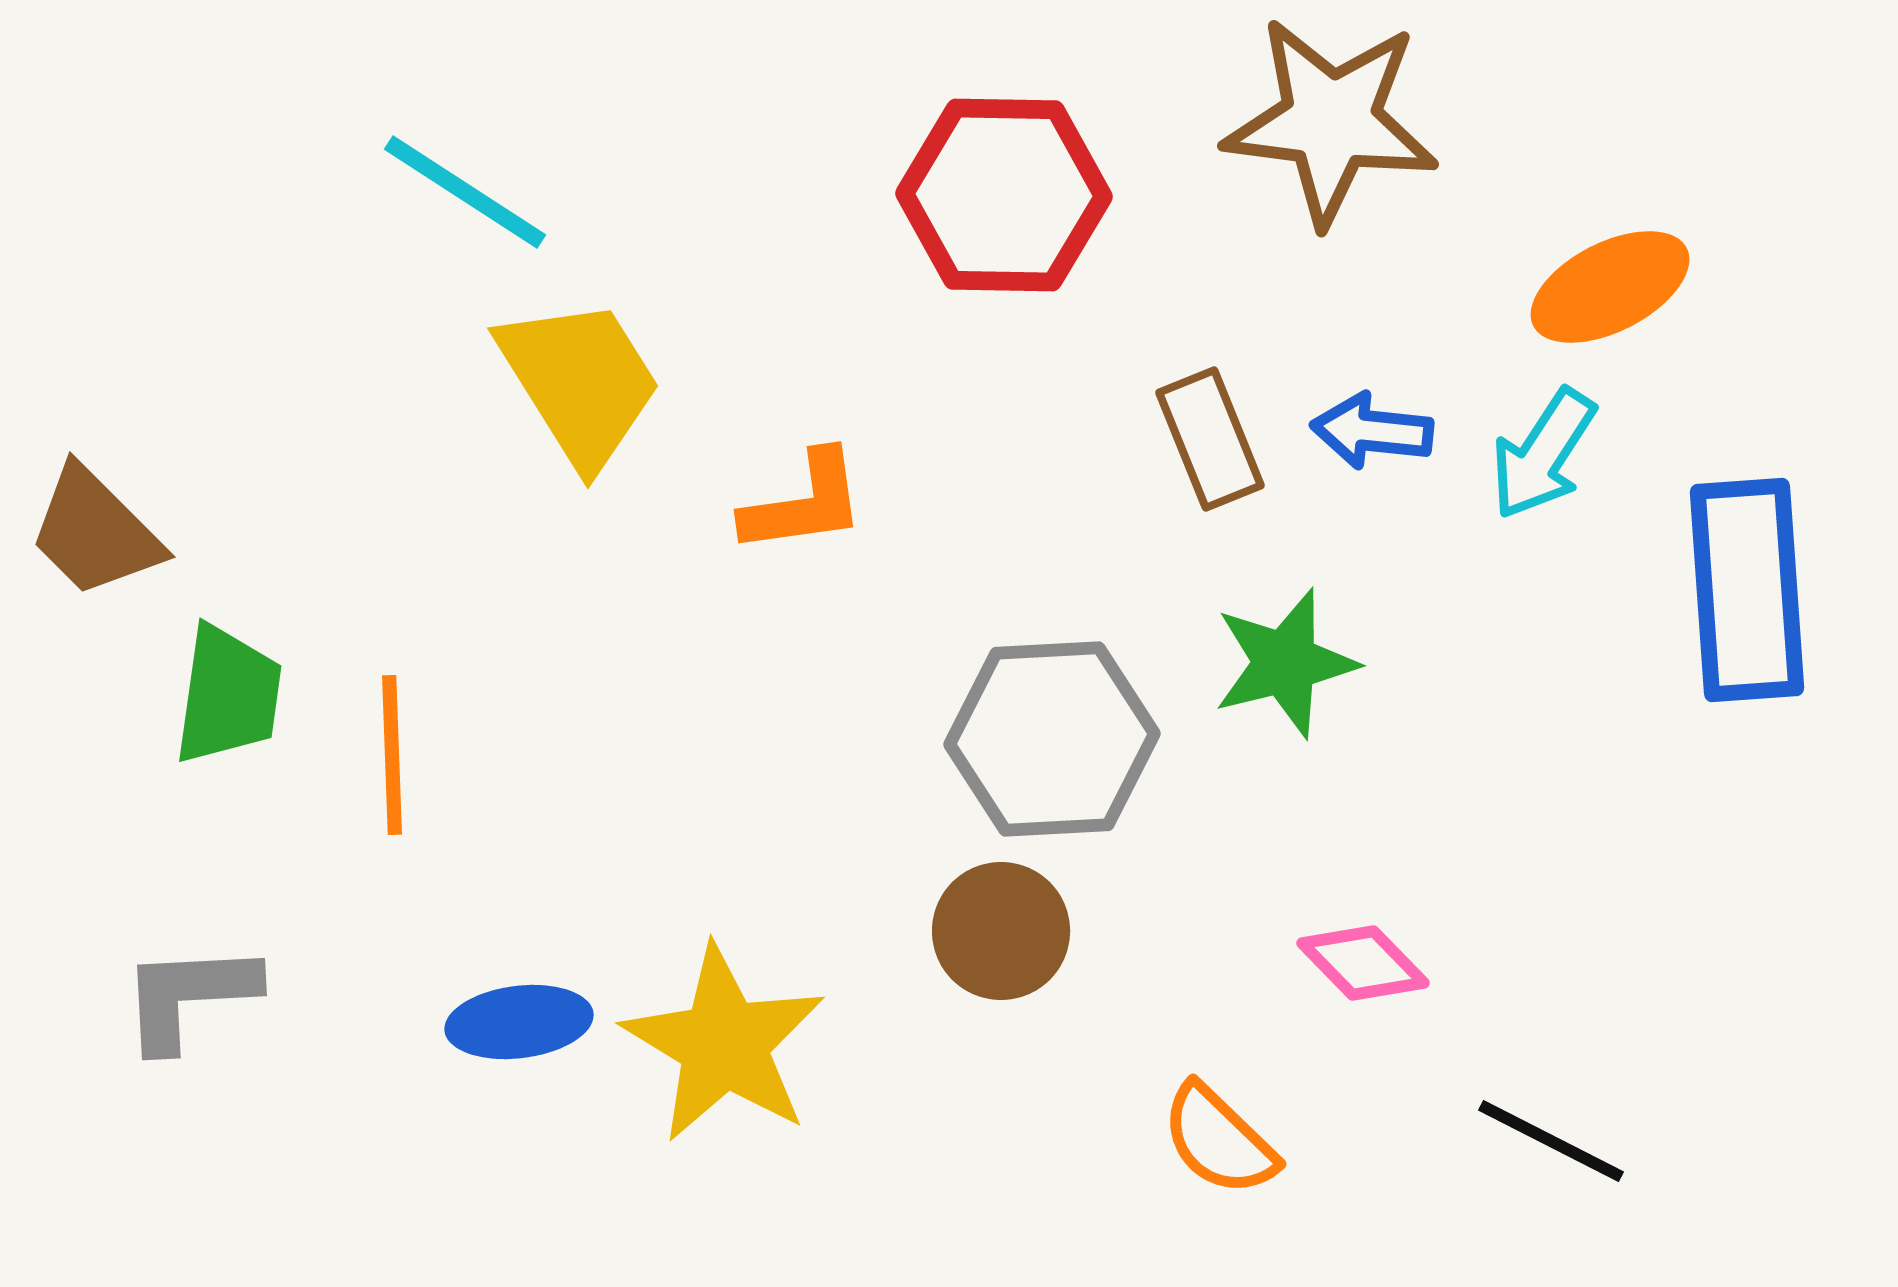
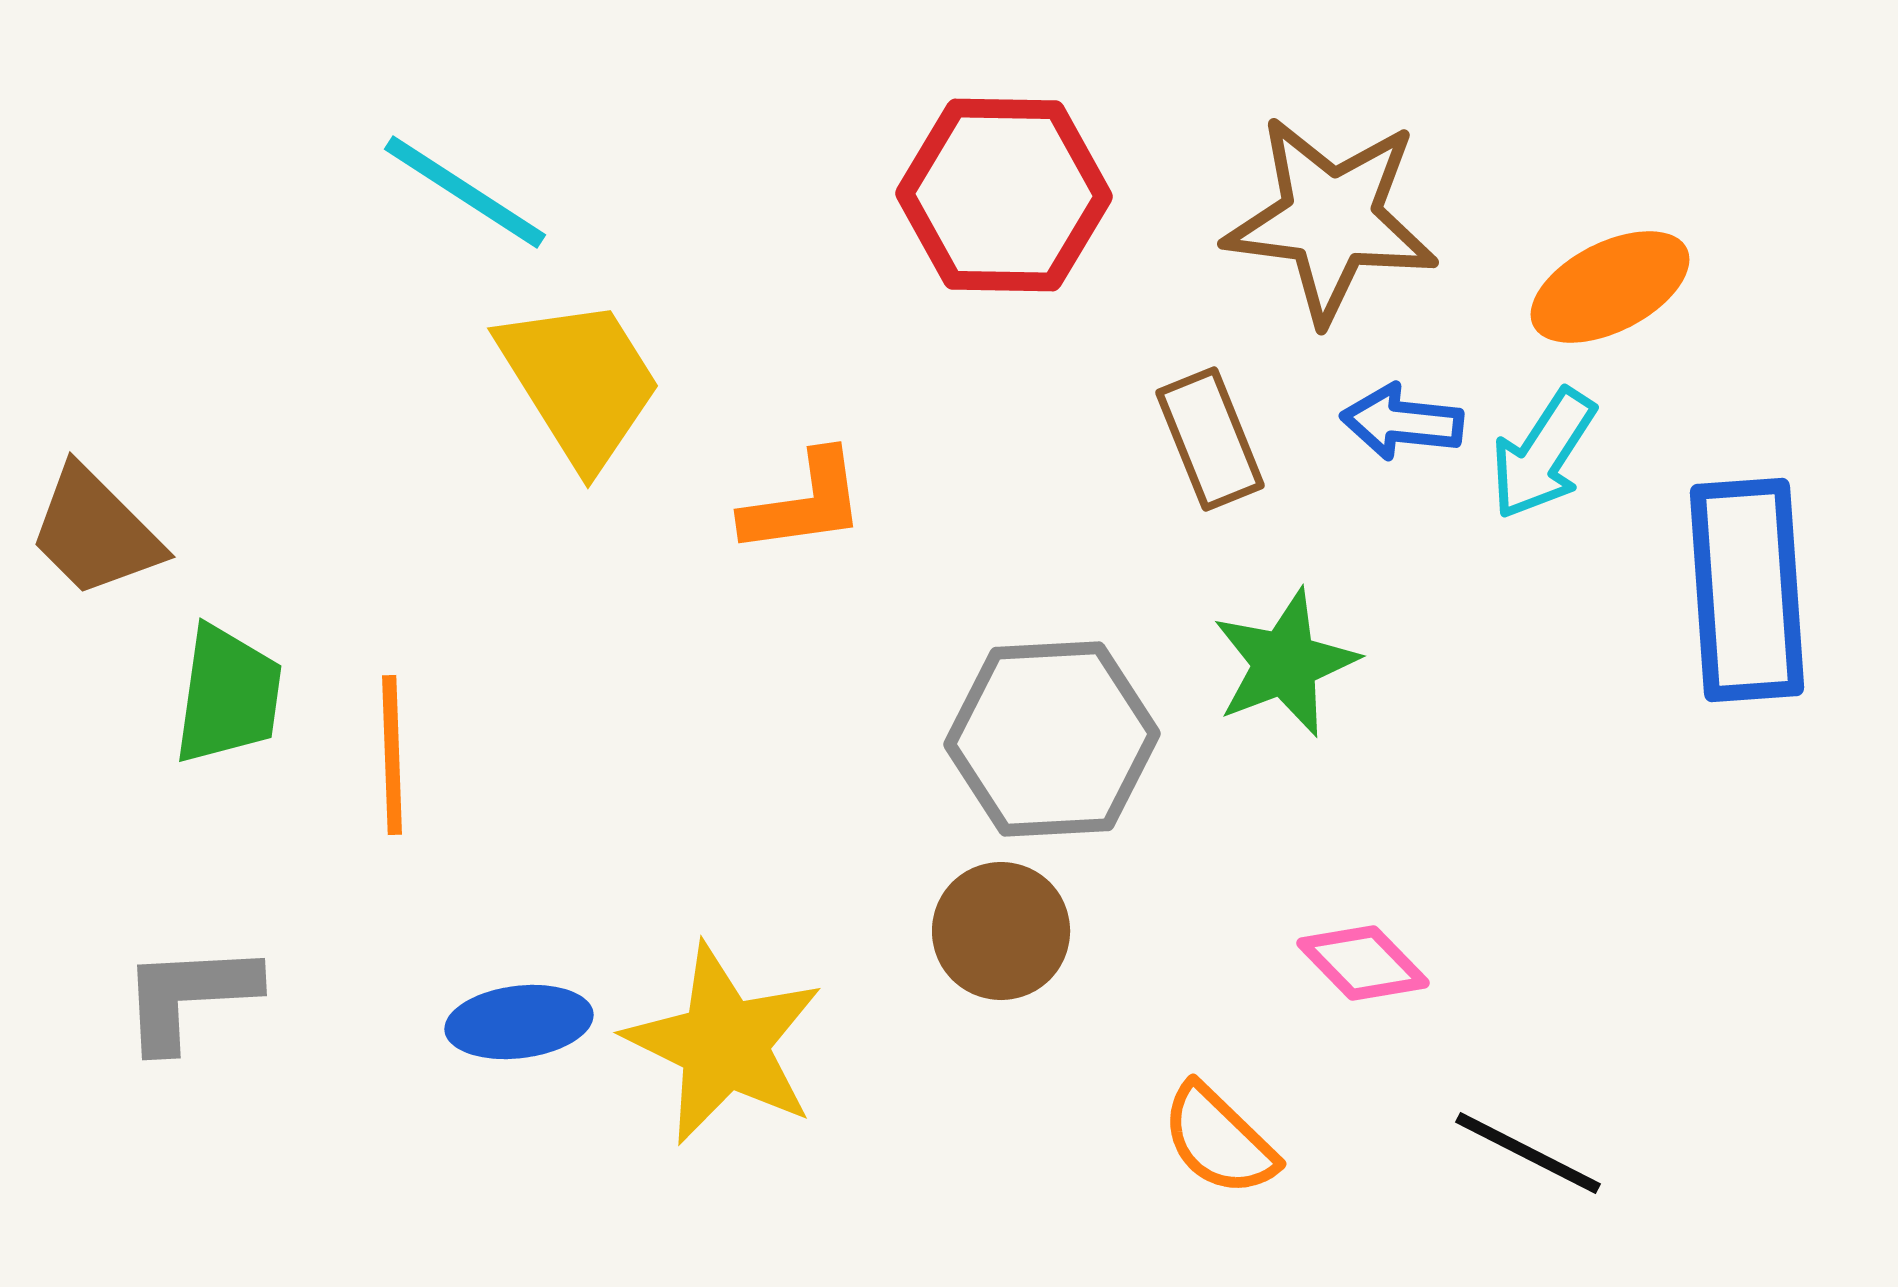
brown star: moved 98 px down
blue arrow: moved 30 px right, 9 px up
green star: rotated 7 degrees counterclockwise
yellow star: rotated 5 degrees counterclockwise
black line: moved 23 px left, 12 px down
